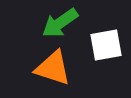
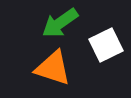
white square: rotated 16 degrees counterclockwise
